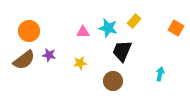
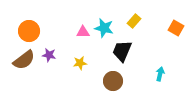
cyan star: moved 4 px left
